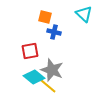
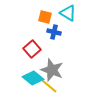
cyan triangle: moved 16 px left, 1 px up; rotated 12 degrees counterclockwise
red square: moved 2 px right, 2 px up; rotated 30 degrees counterclockwise
cyan diamond: moved 1 px left, 1 px down
yellow line: moved 1 px right
